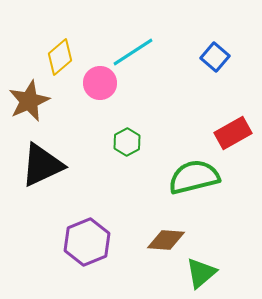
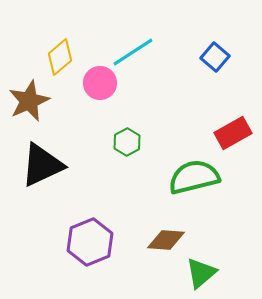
purple hexagon: moved 3 px right
